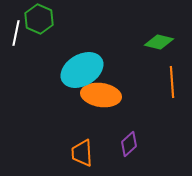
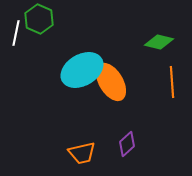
orange ellipse: moved 10 px right, 13 px up; rotated 51 degrees clockwise
purple diamond: moved 2 px left
orange trapezoid: rotated 100 degrees counterclockwise
